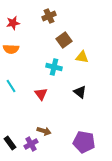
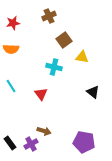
black triangle: moved 13 px right
